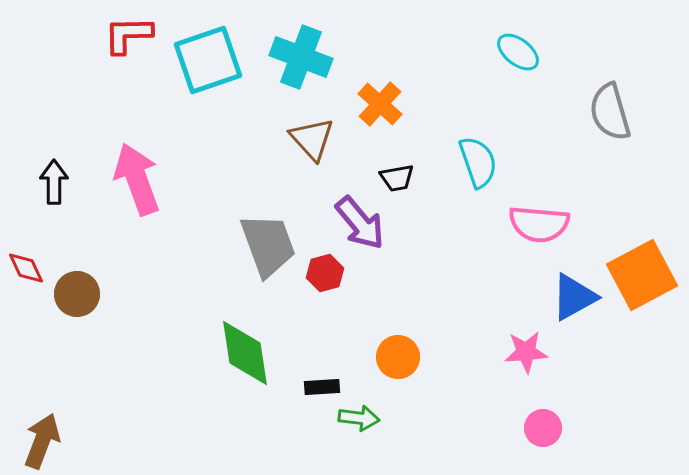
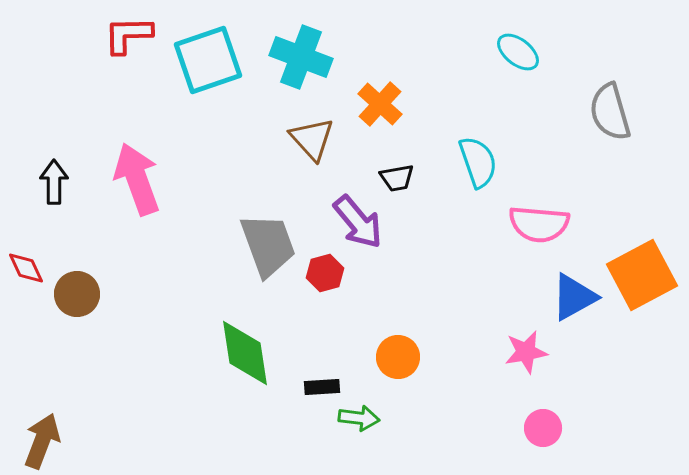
purple arrow: moved 2 px left, 1 px up
pink star: rotated 6 degrees counterclockwise
